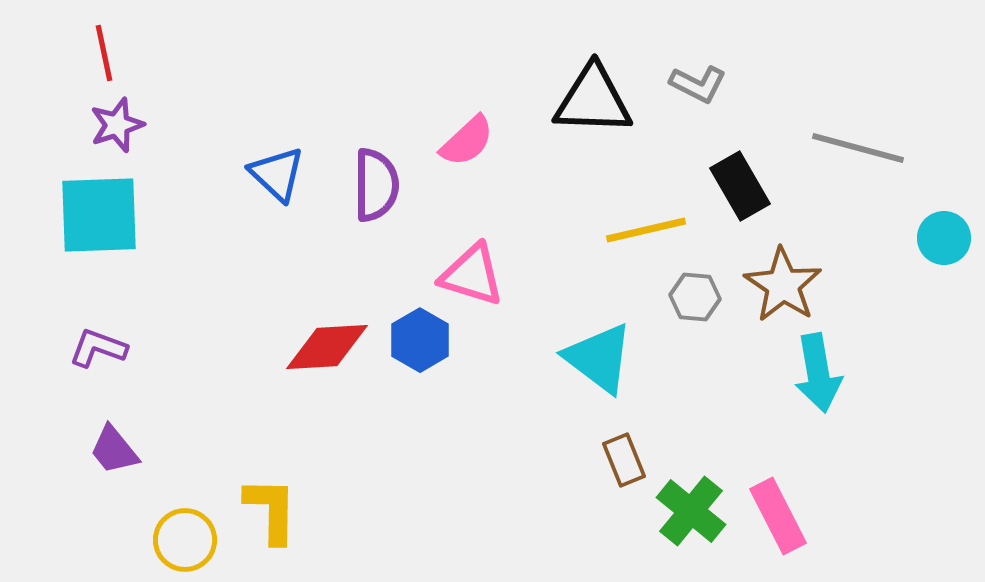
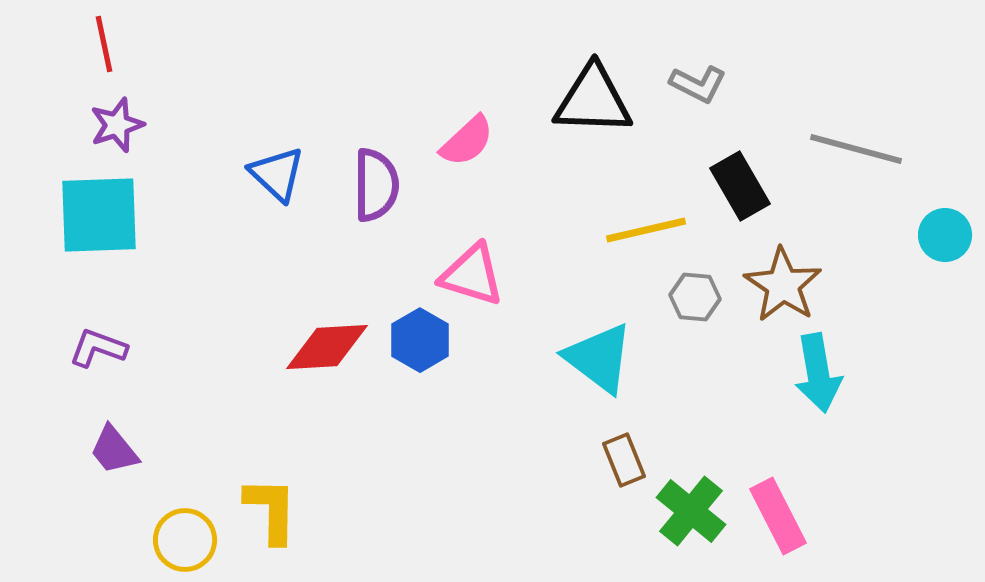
red line: moved 9 px up
gray line: moved 2 px left, 1 px down
cyan circle: moved 1 px right, 3 px up
